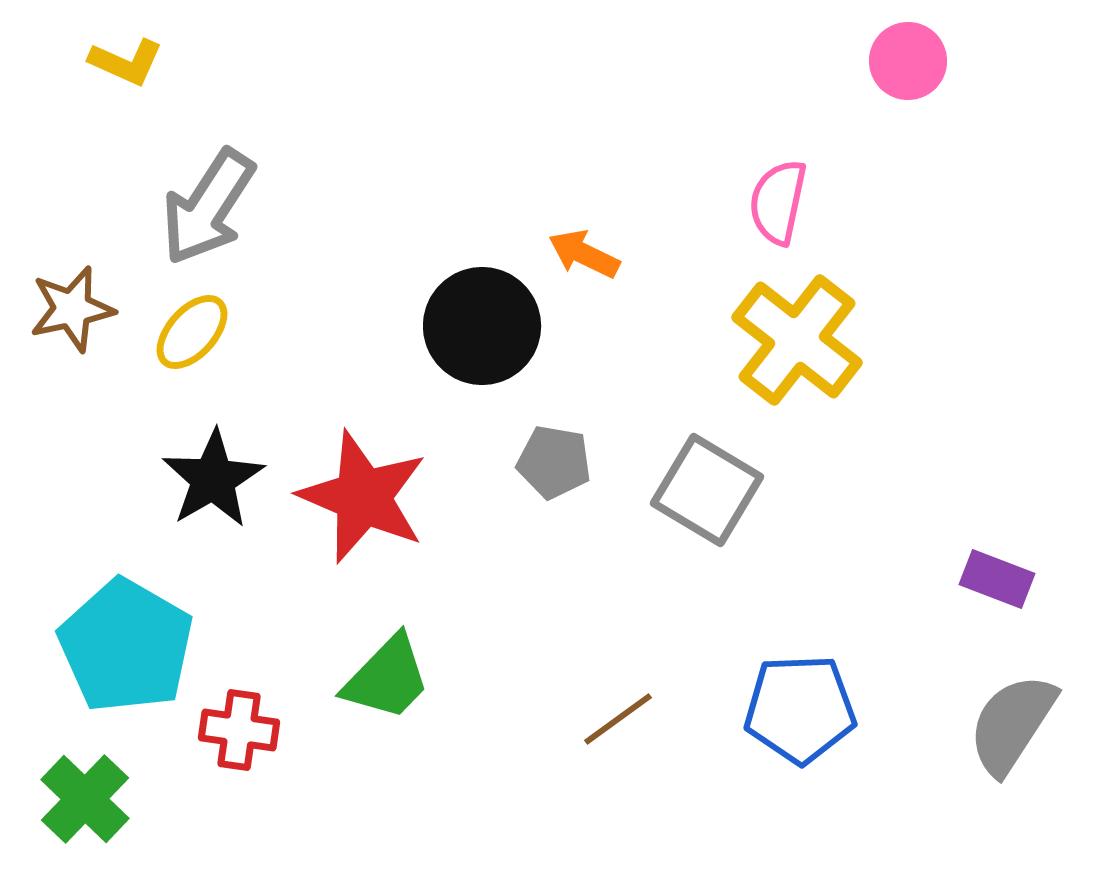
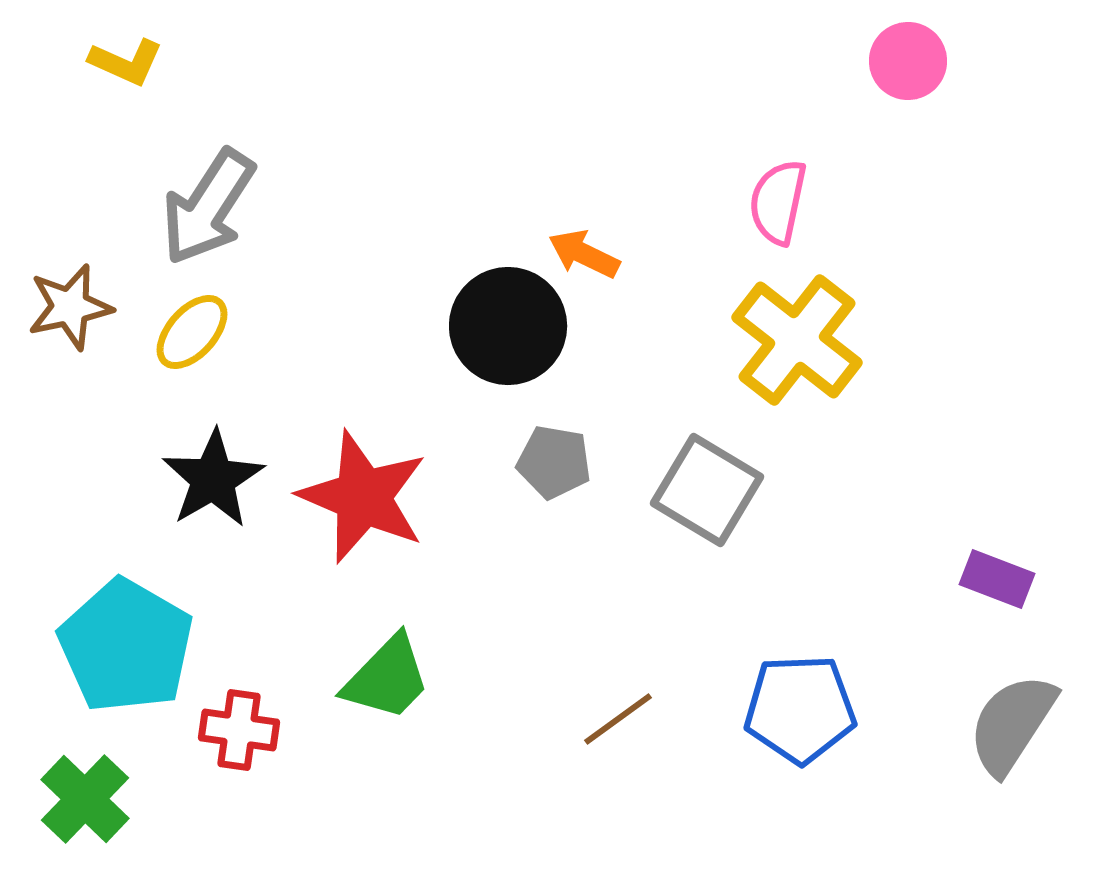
brown star: moved 2 px left, 2 px up
black circle: moved 26 px right
